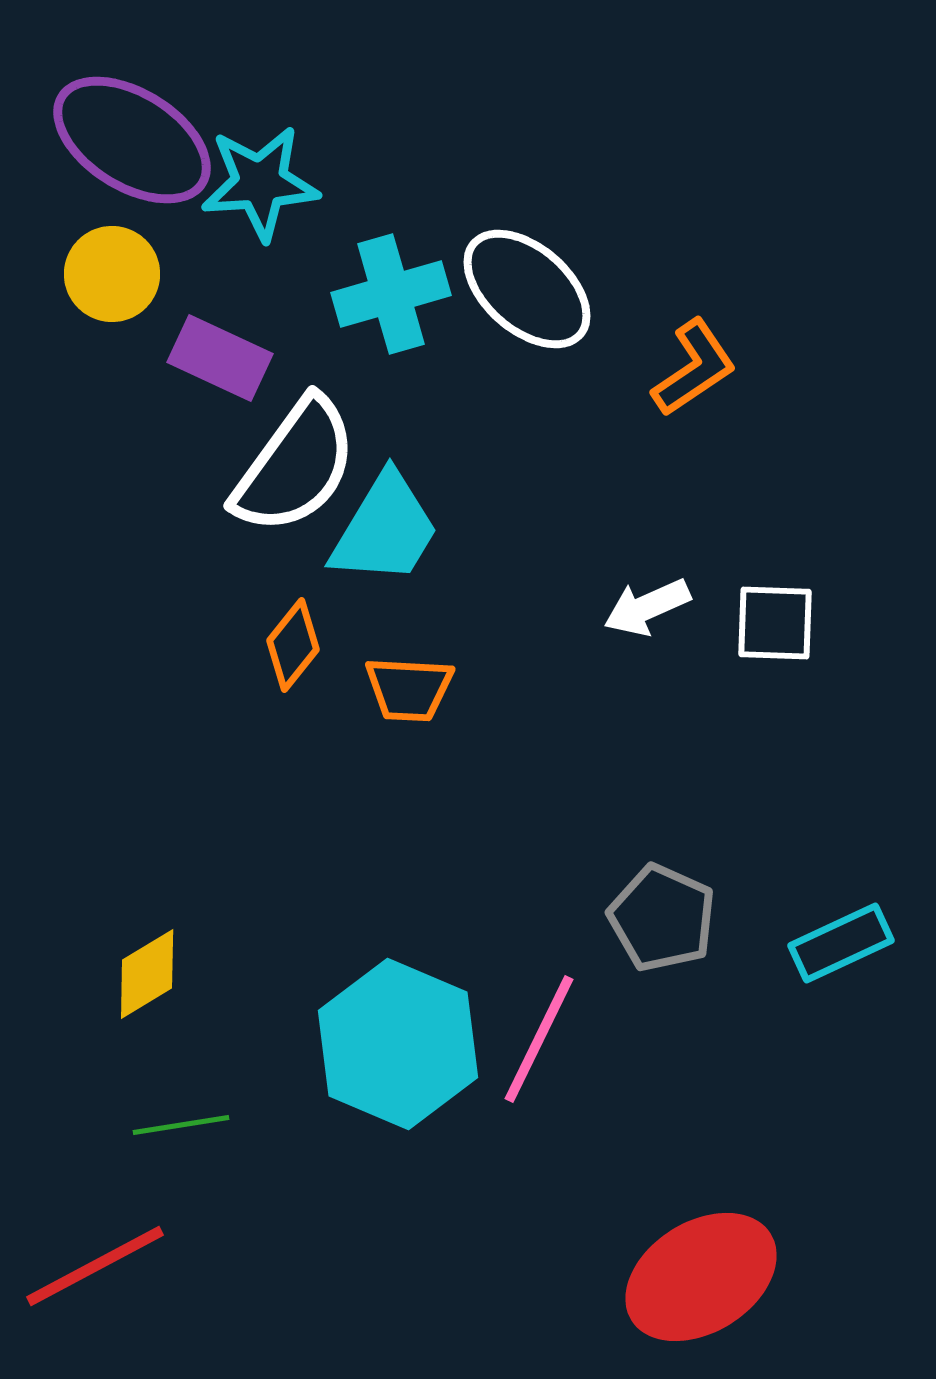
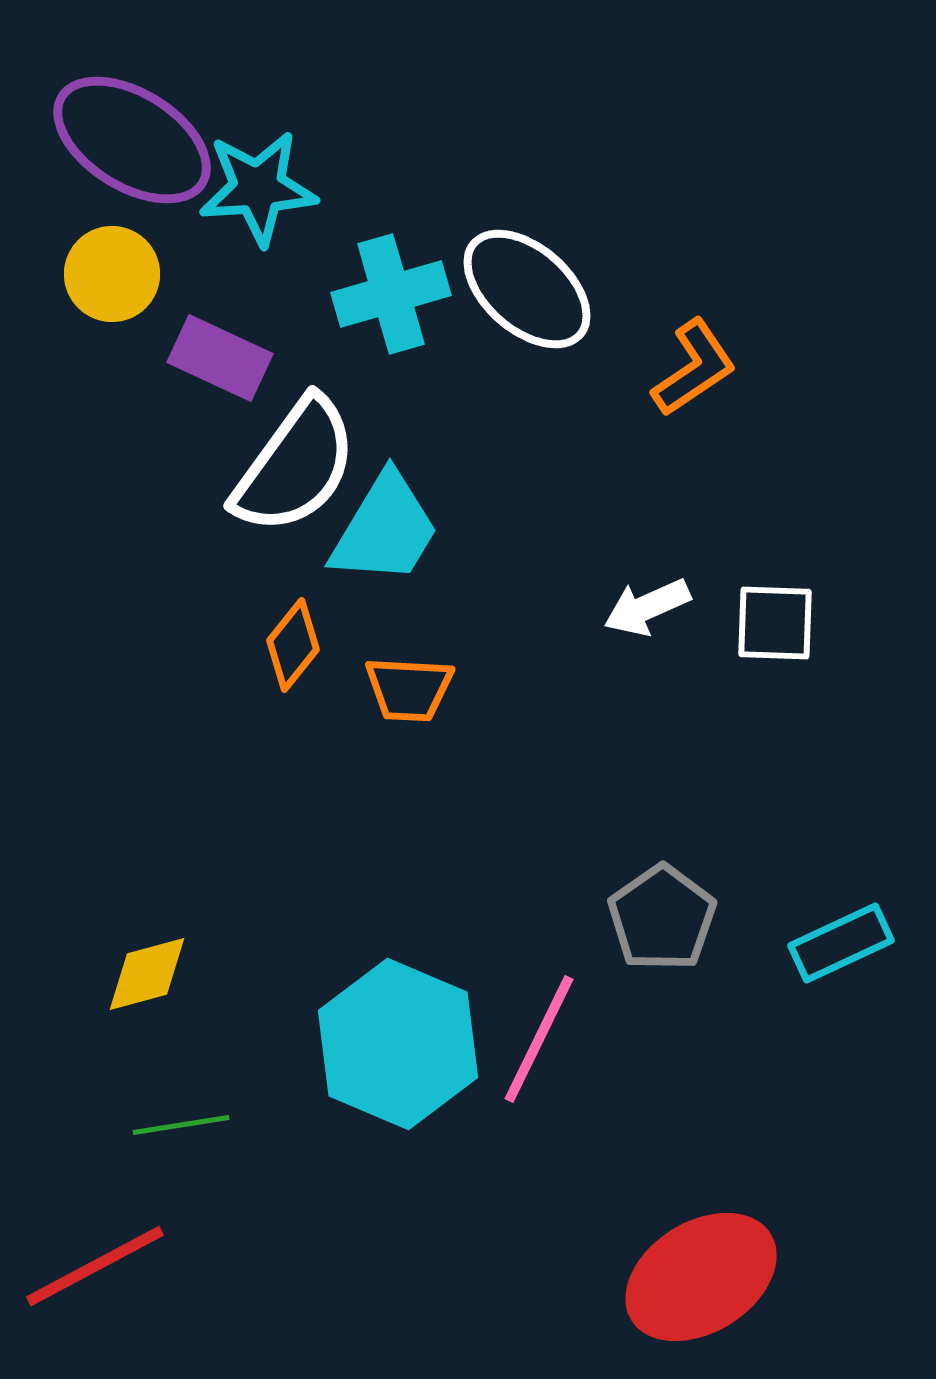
cyan star: moved 2 px left, 5 px down
gray pentagon: rotated 13 degrees clockwise
yellow diamond: rotated 16 degrees clockwise
